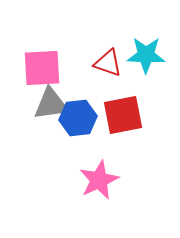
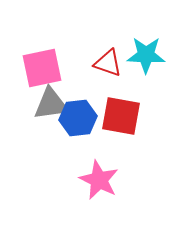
pink square: rotated 9 degrees counterclockwise
red square: moved 2 px left, 1 px down; rotated 21 degrees clockwise
pink star: rotated 21 degrees counterclockwise
